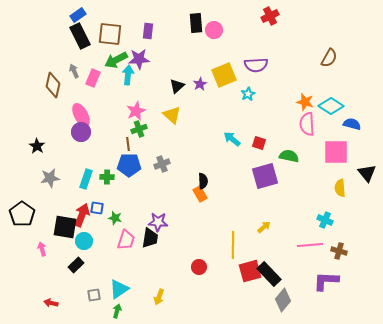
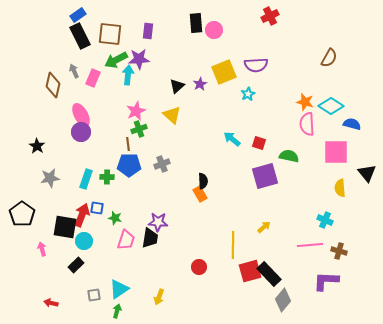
yellow square at (224, 75): moved 3 px up
